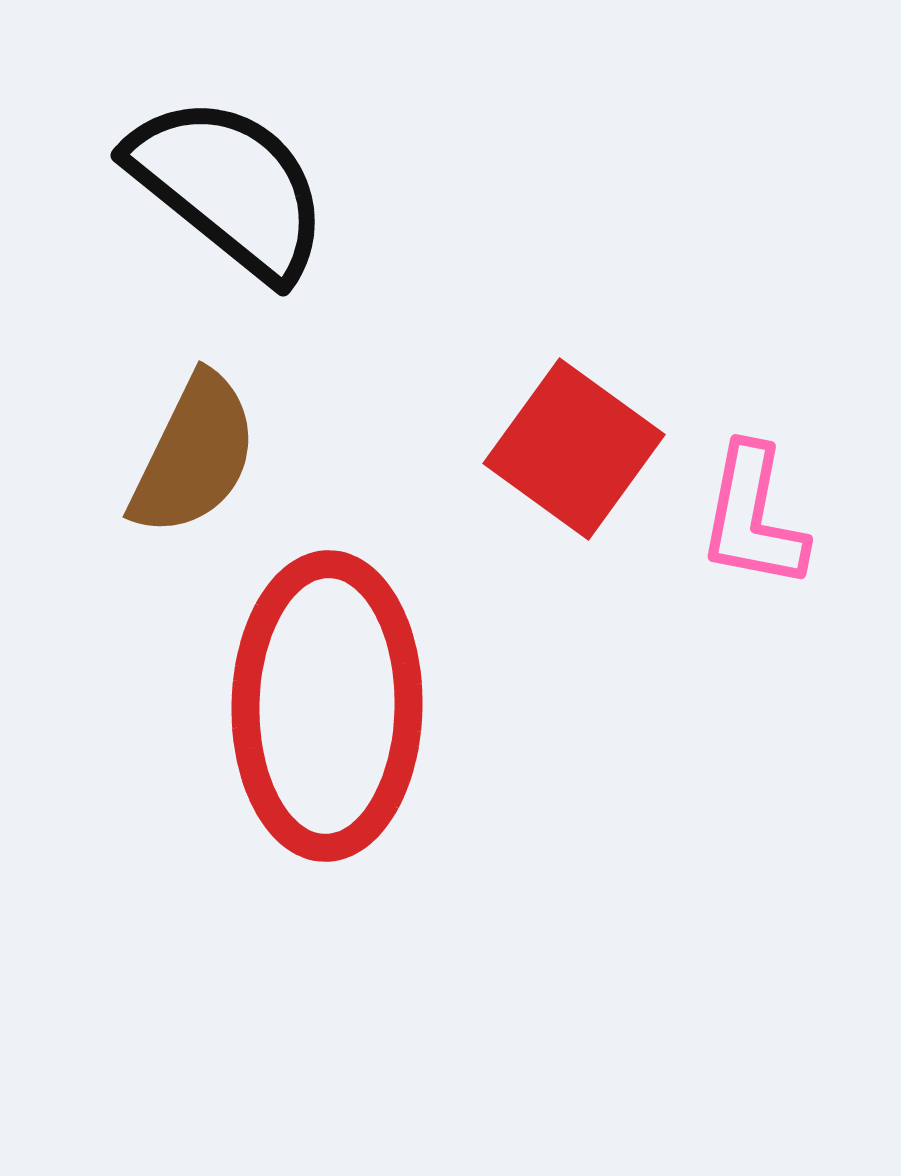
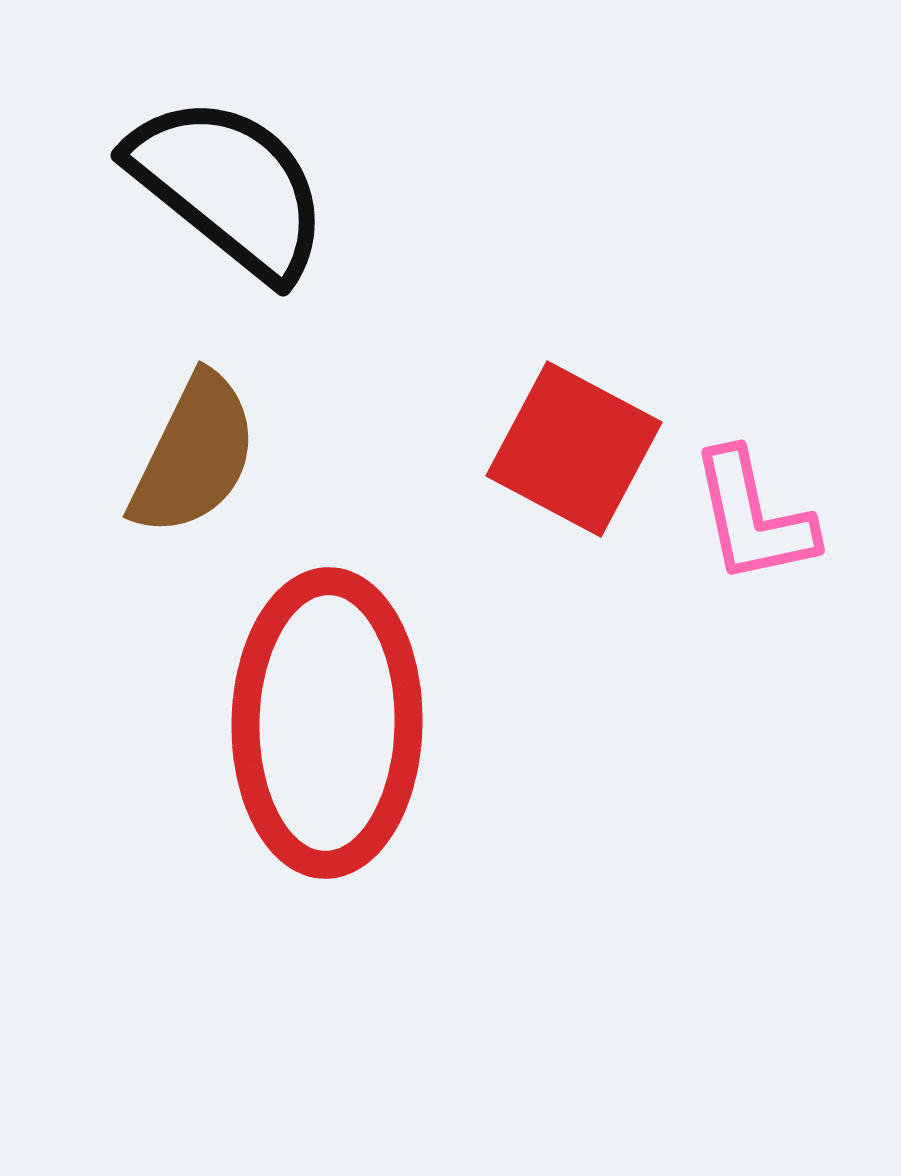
red square: rotated 8 degrees counterclockwise
pink L-shape: rotated 23 degrees counterclockwise
red ellipse: moved 17 px down
